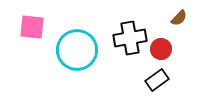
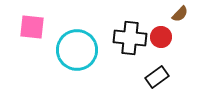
brown semicircle: moved 1 px right, 4 px up
black cross: rotated 16 degrees clockwise
red circle: moved 12 px up
black rectangle: moved 3 px up
